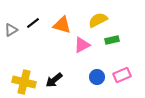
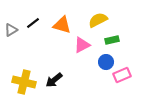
blue circle: moved 9 px right, 15 px up
